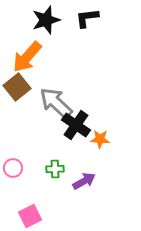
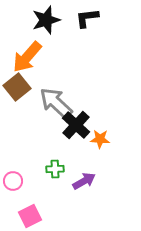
black cross: rotated 8 degrees clockwise
pink circle: moved 13 px down
